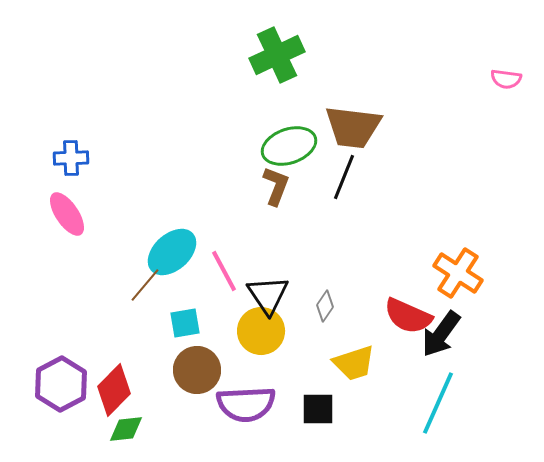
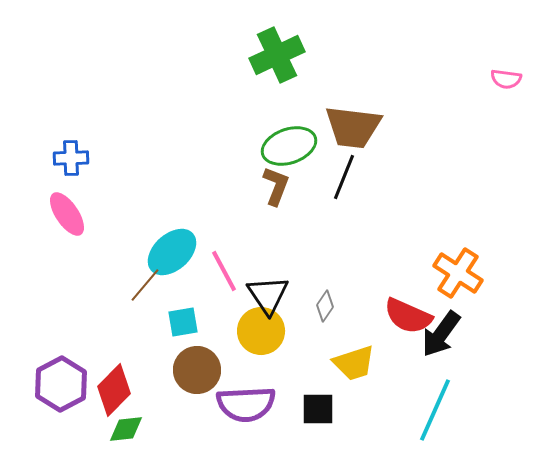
cyan square: moved 2 px left, 1 px up
cyan line: moved 3 px left, 7 px down
